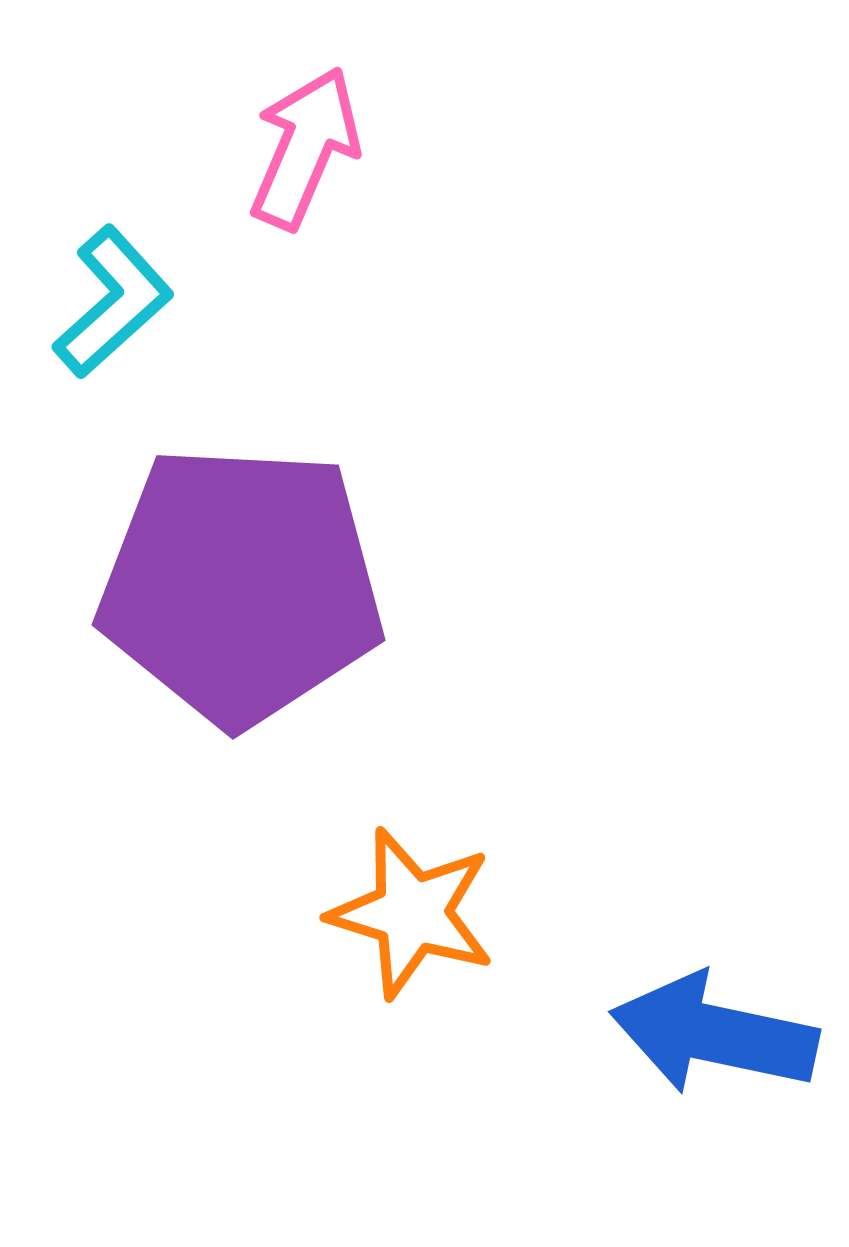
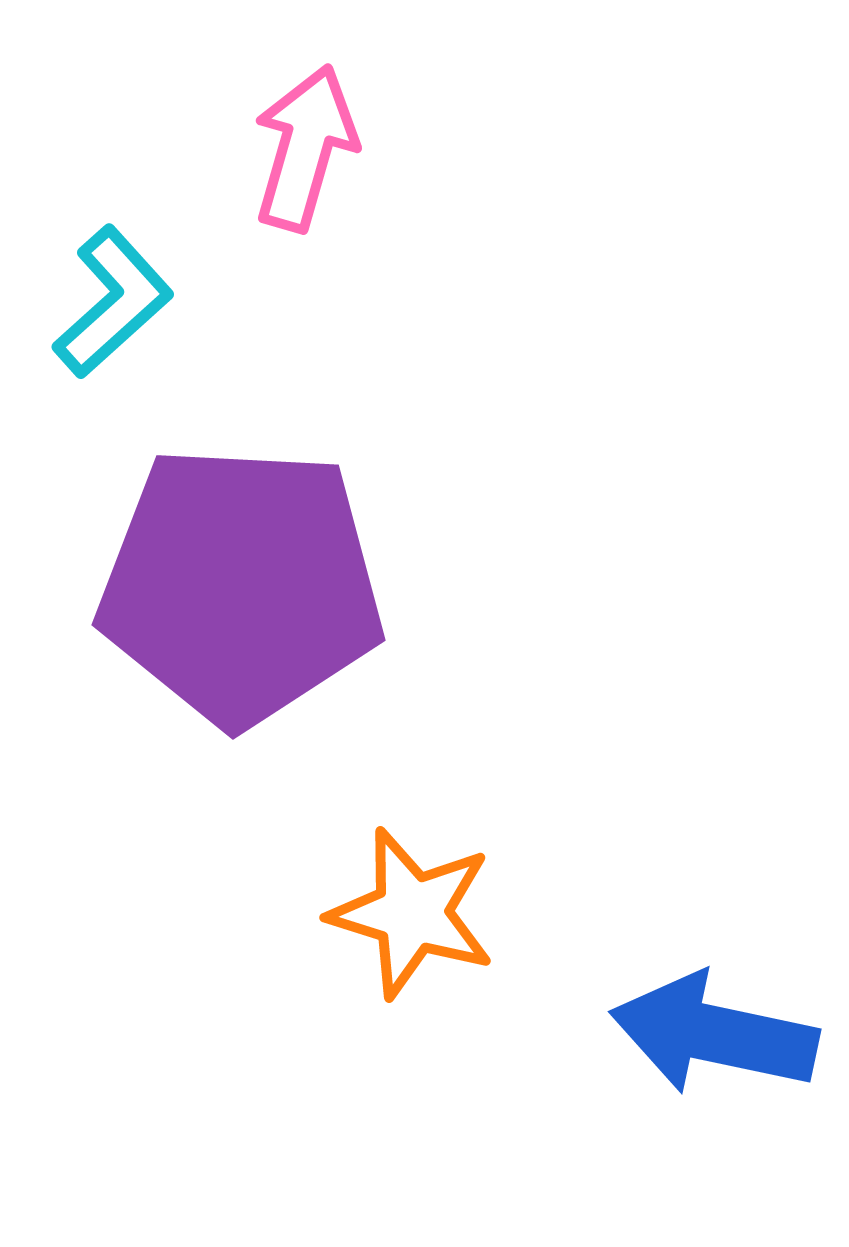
pink arrow: rotated 7 degrees counterclockwise
